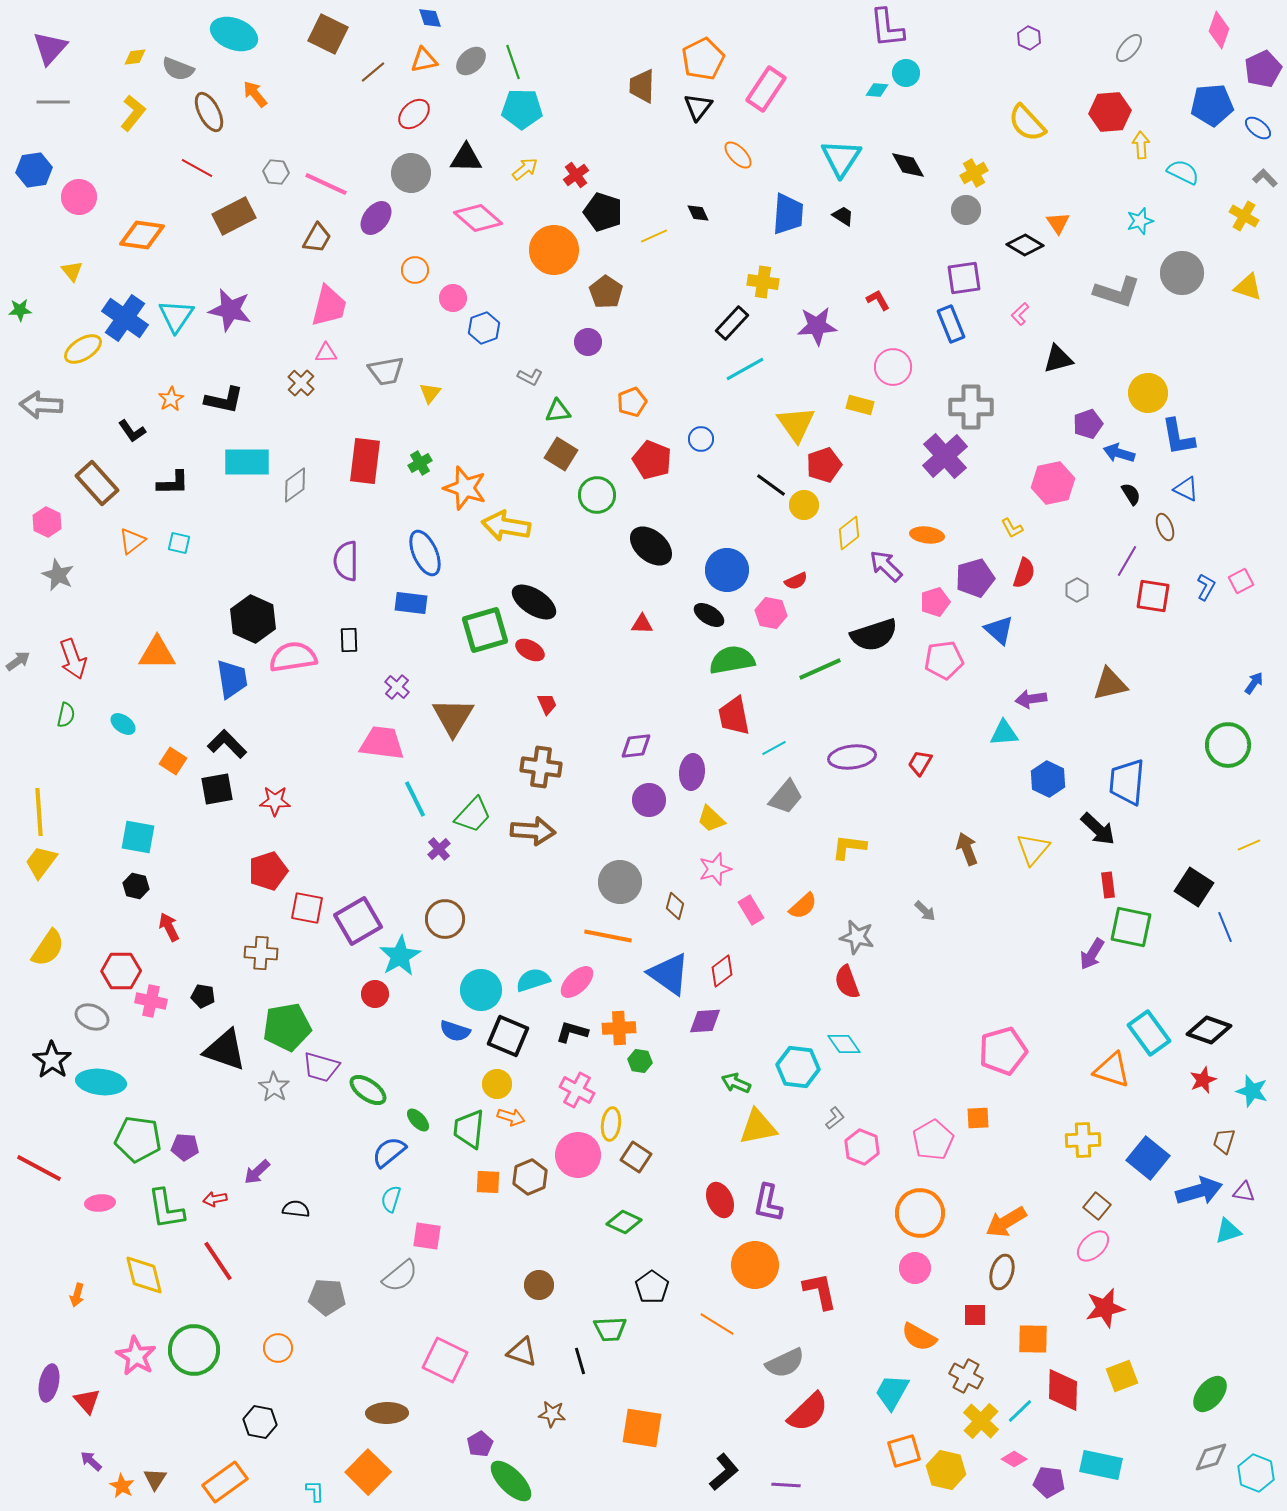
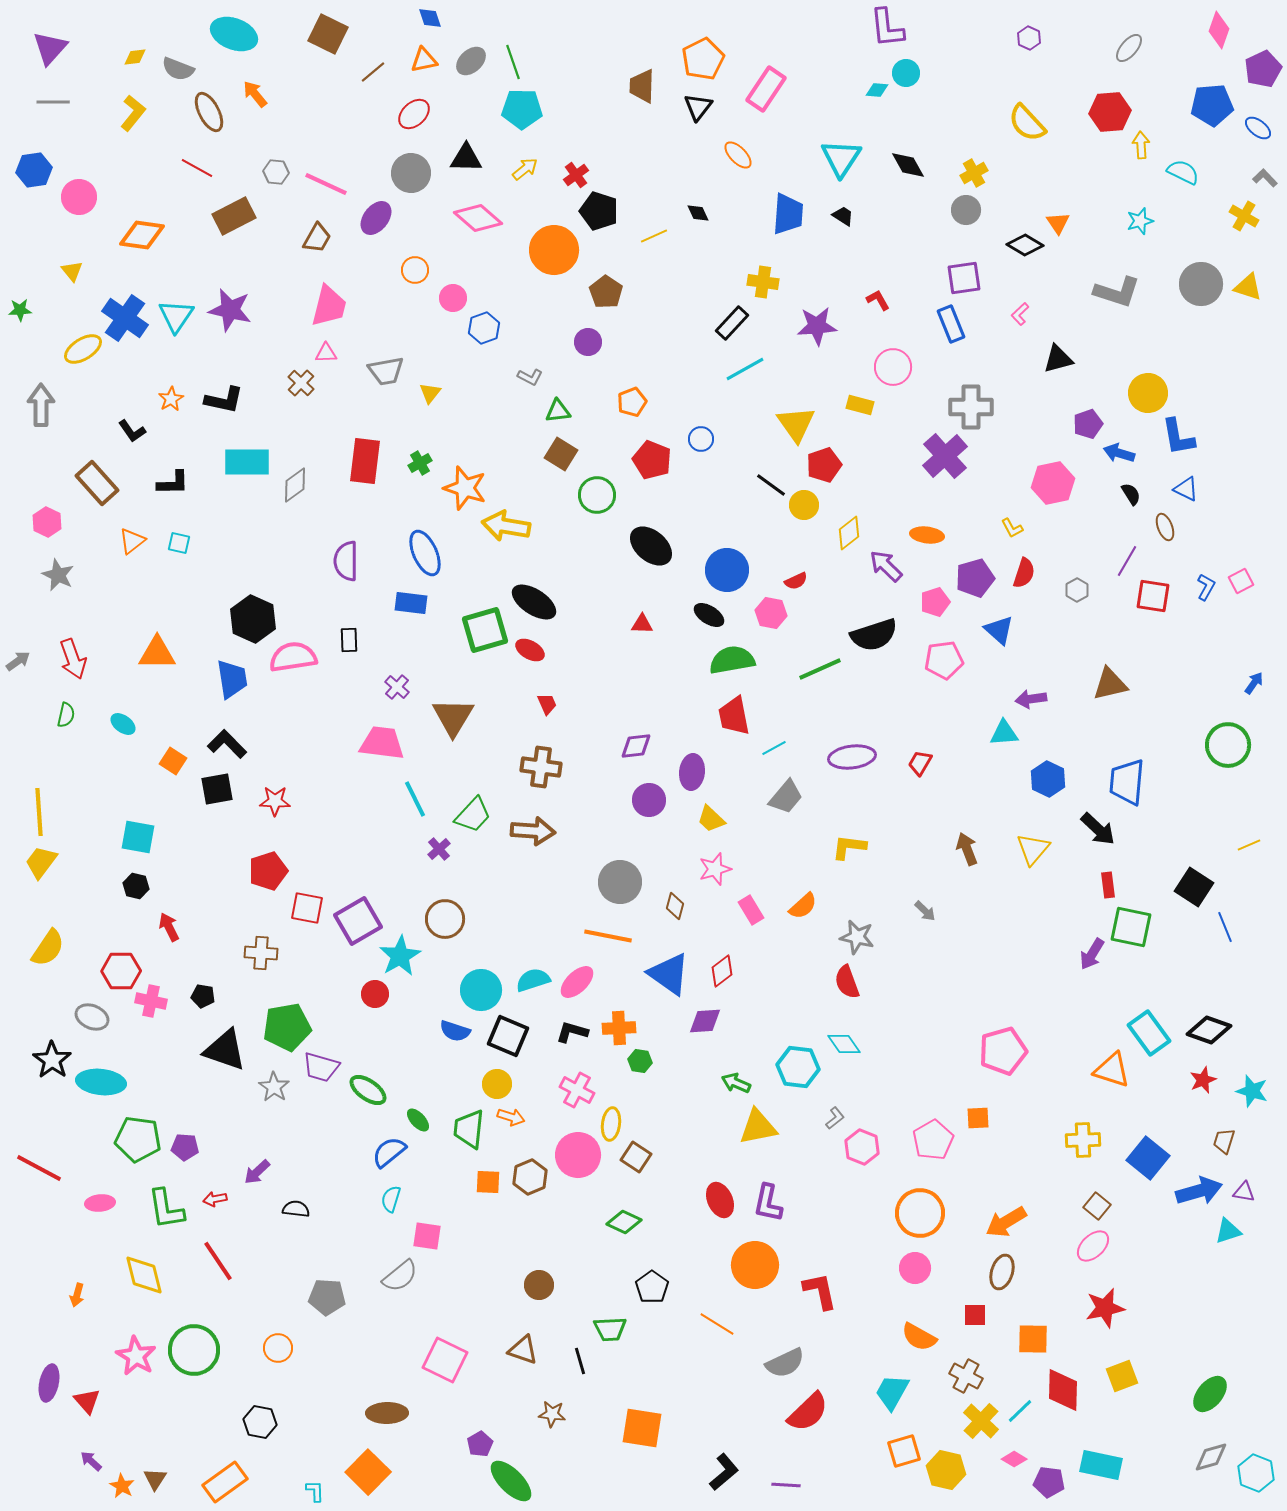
black pentagon at (603, 212): moved 4 px left, 1 px up
gray circle at (1182, 273): moved 19 px right, 11 px down
gray arrow at (41, 405): rotated 87 degrees clockwise
brown triangle at (522, 1352): moved 1 px right, 2 px up
